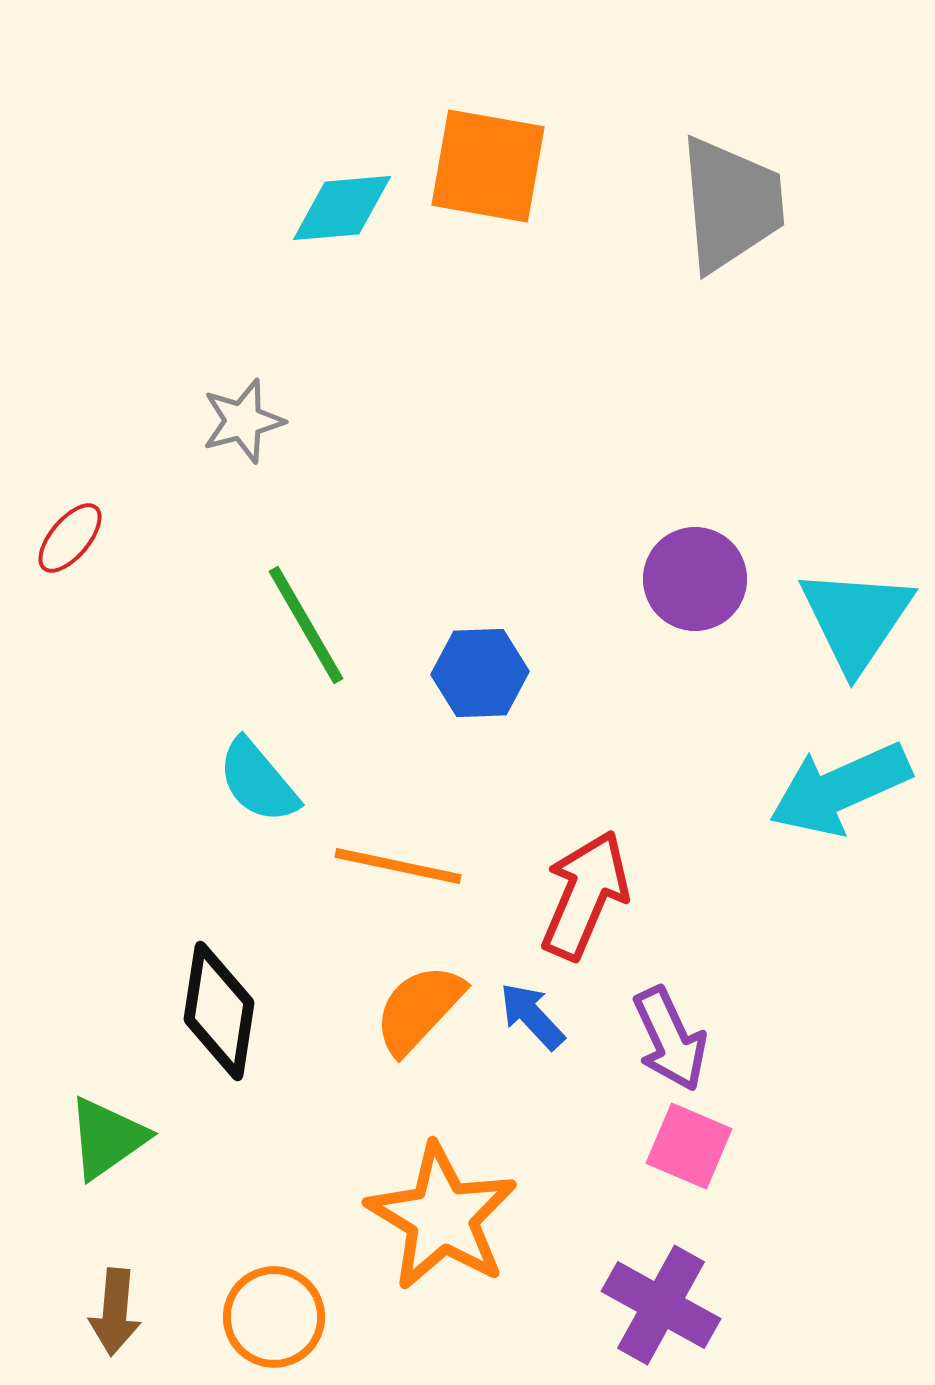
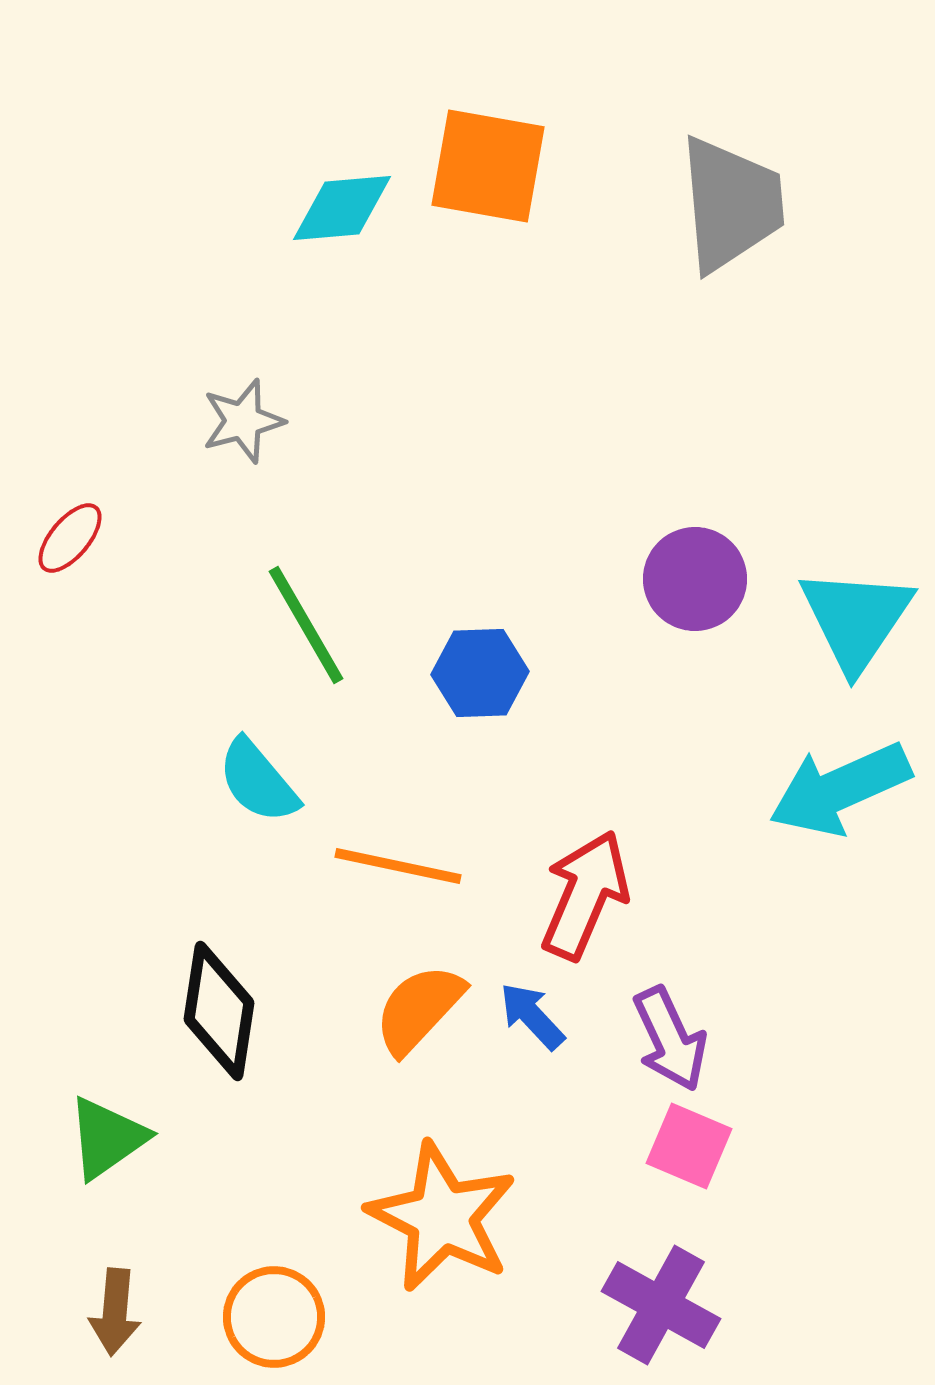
orange star: rotated 4 degrees counterclockwise
